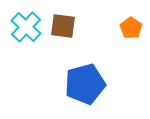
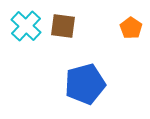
cyan cross: moved 1 px up
